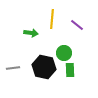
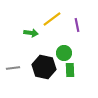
yellow line: rotated 48 degrees clockwise
purple line: rotated 40 degrees clockwise
